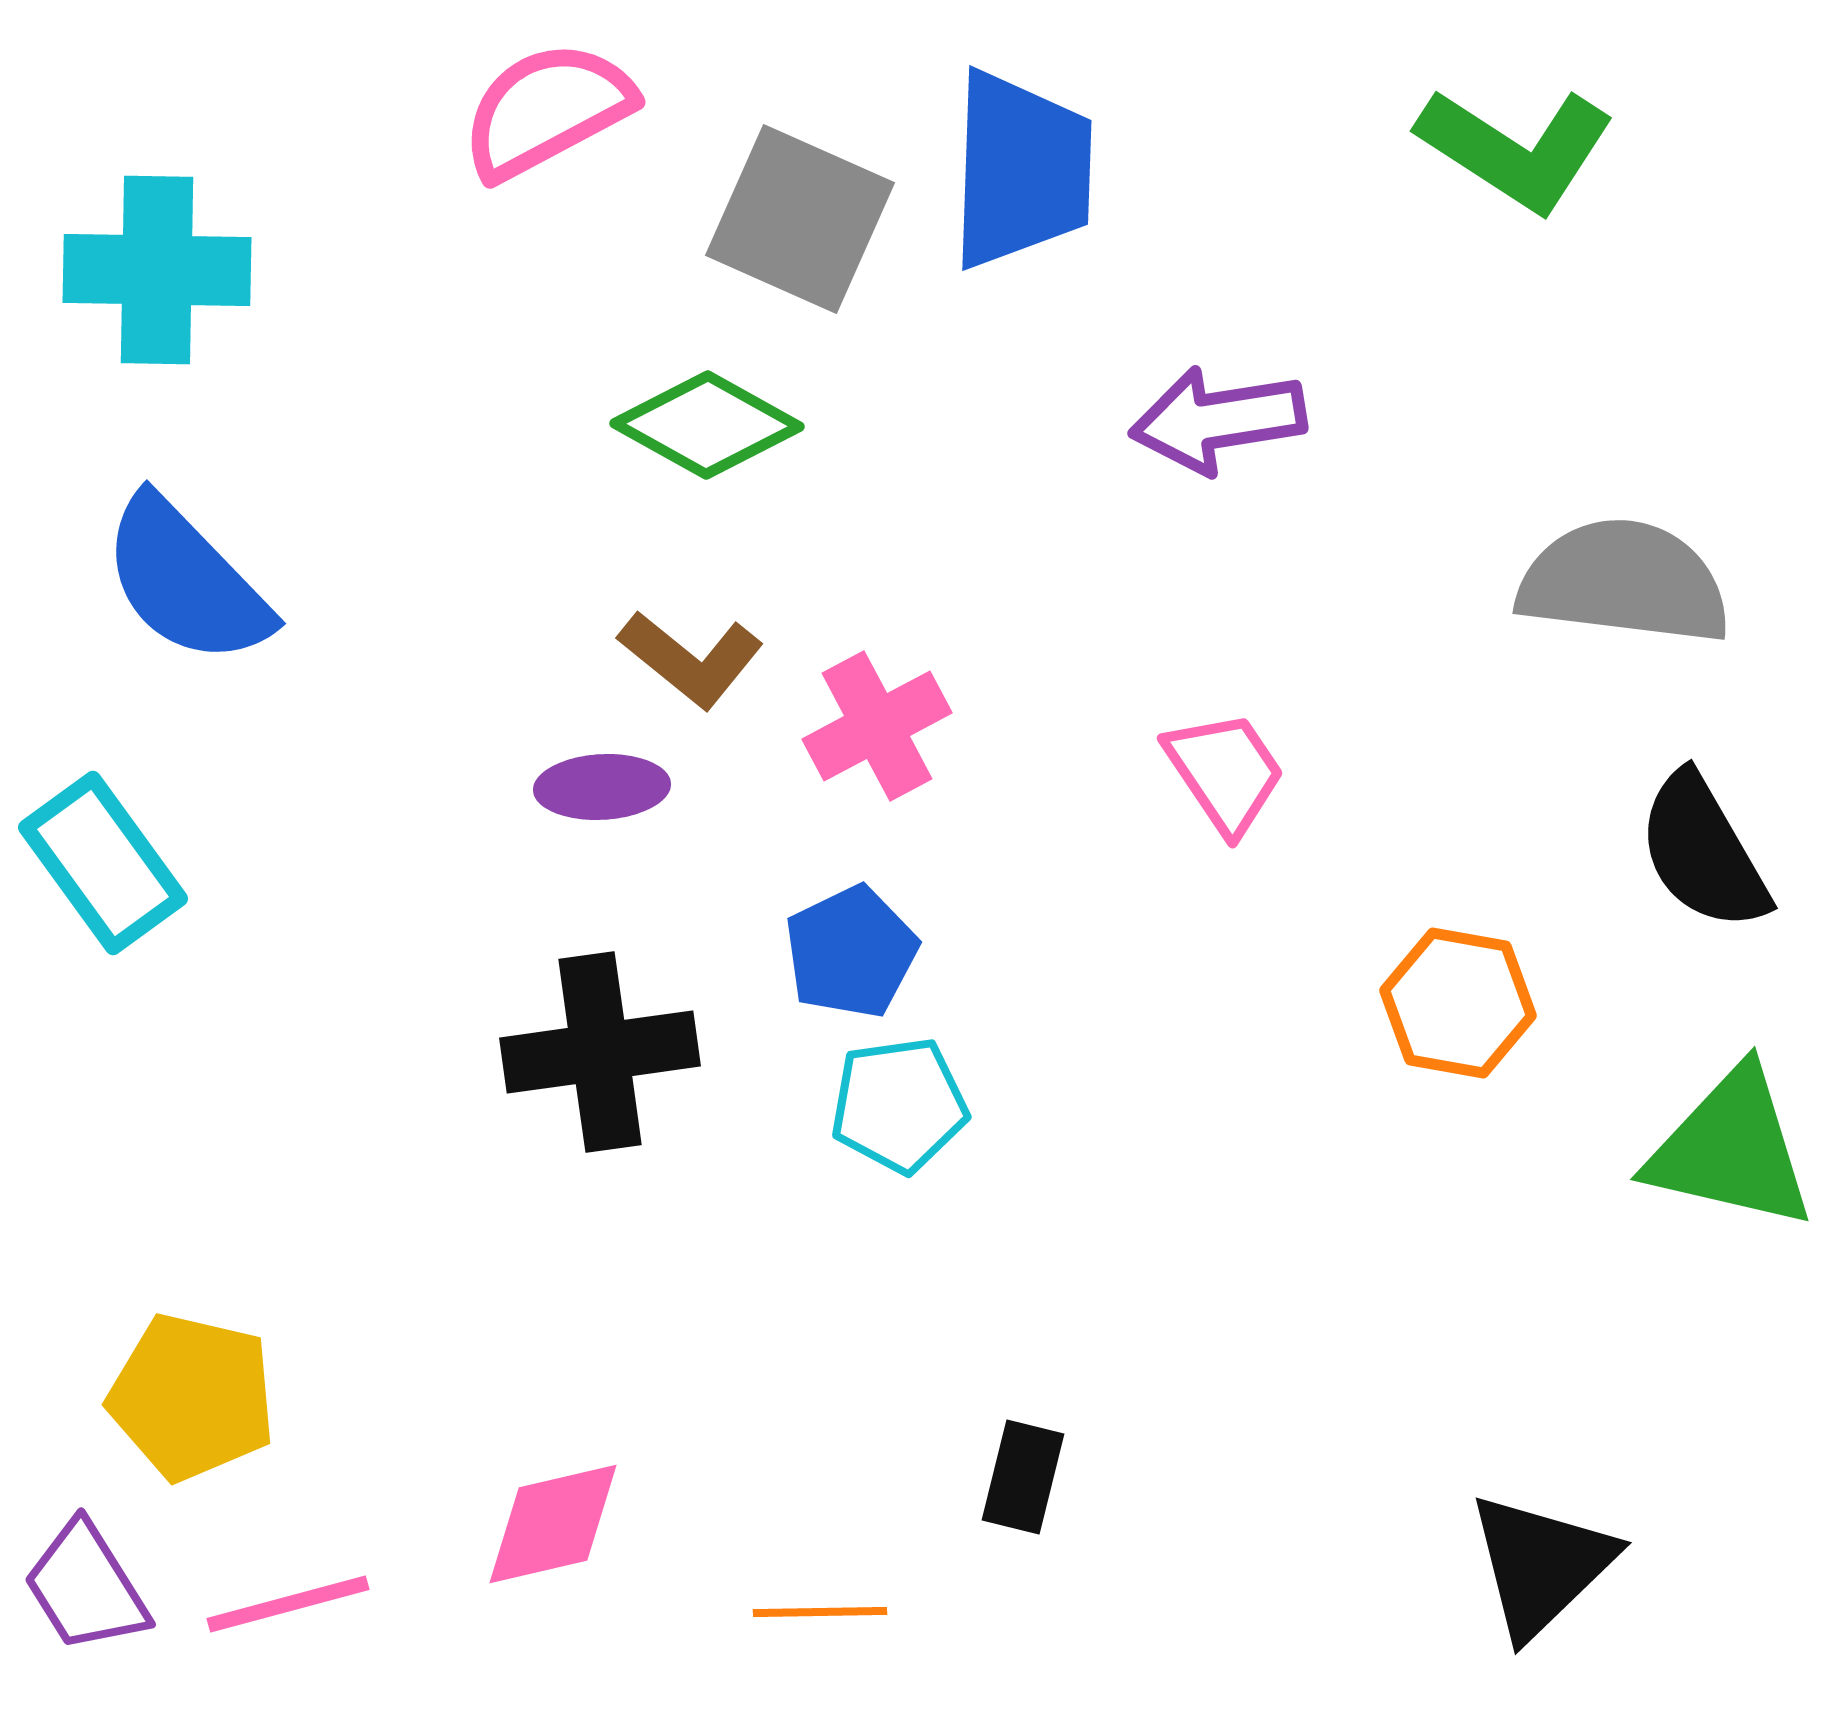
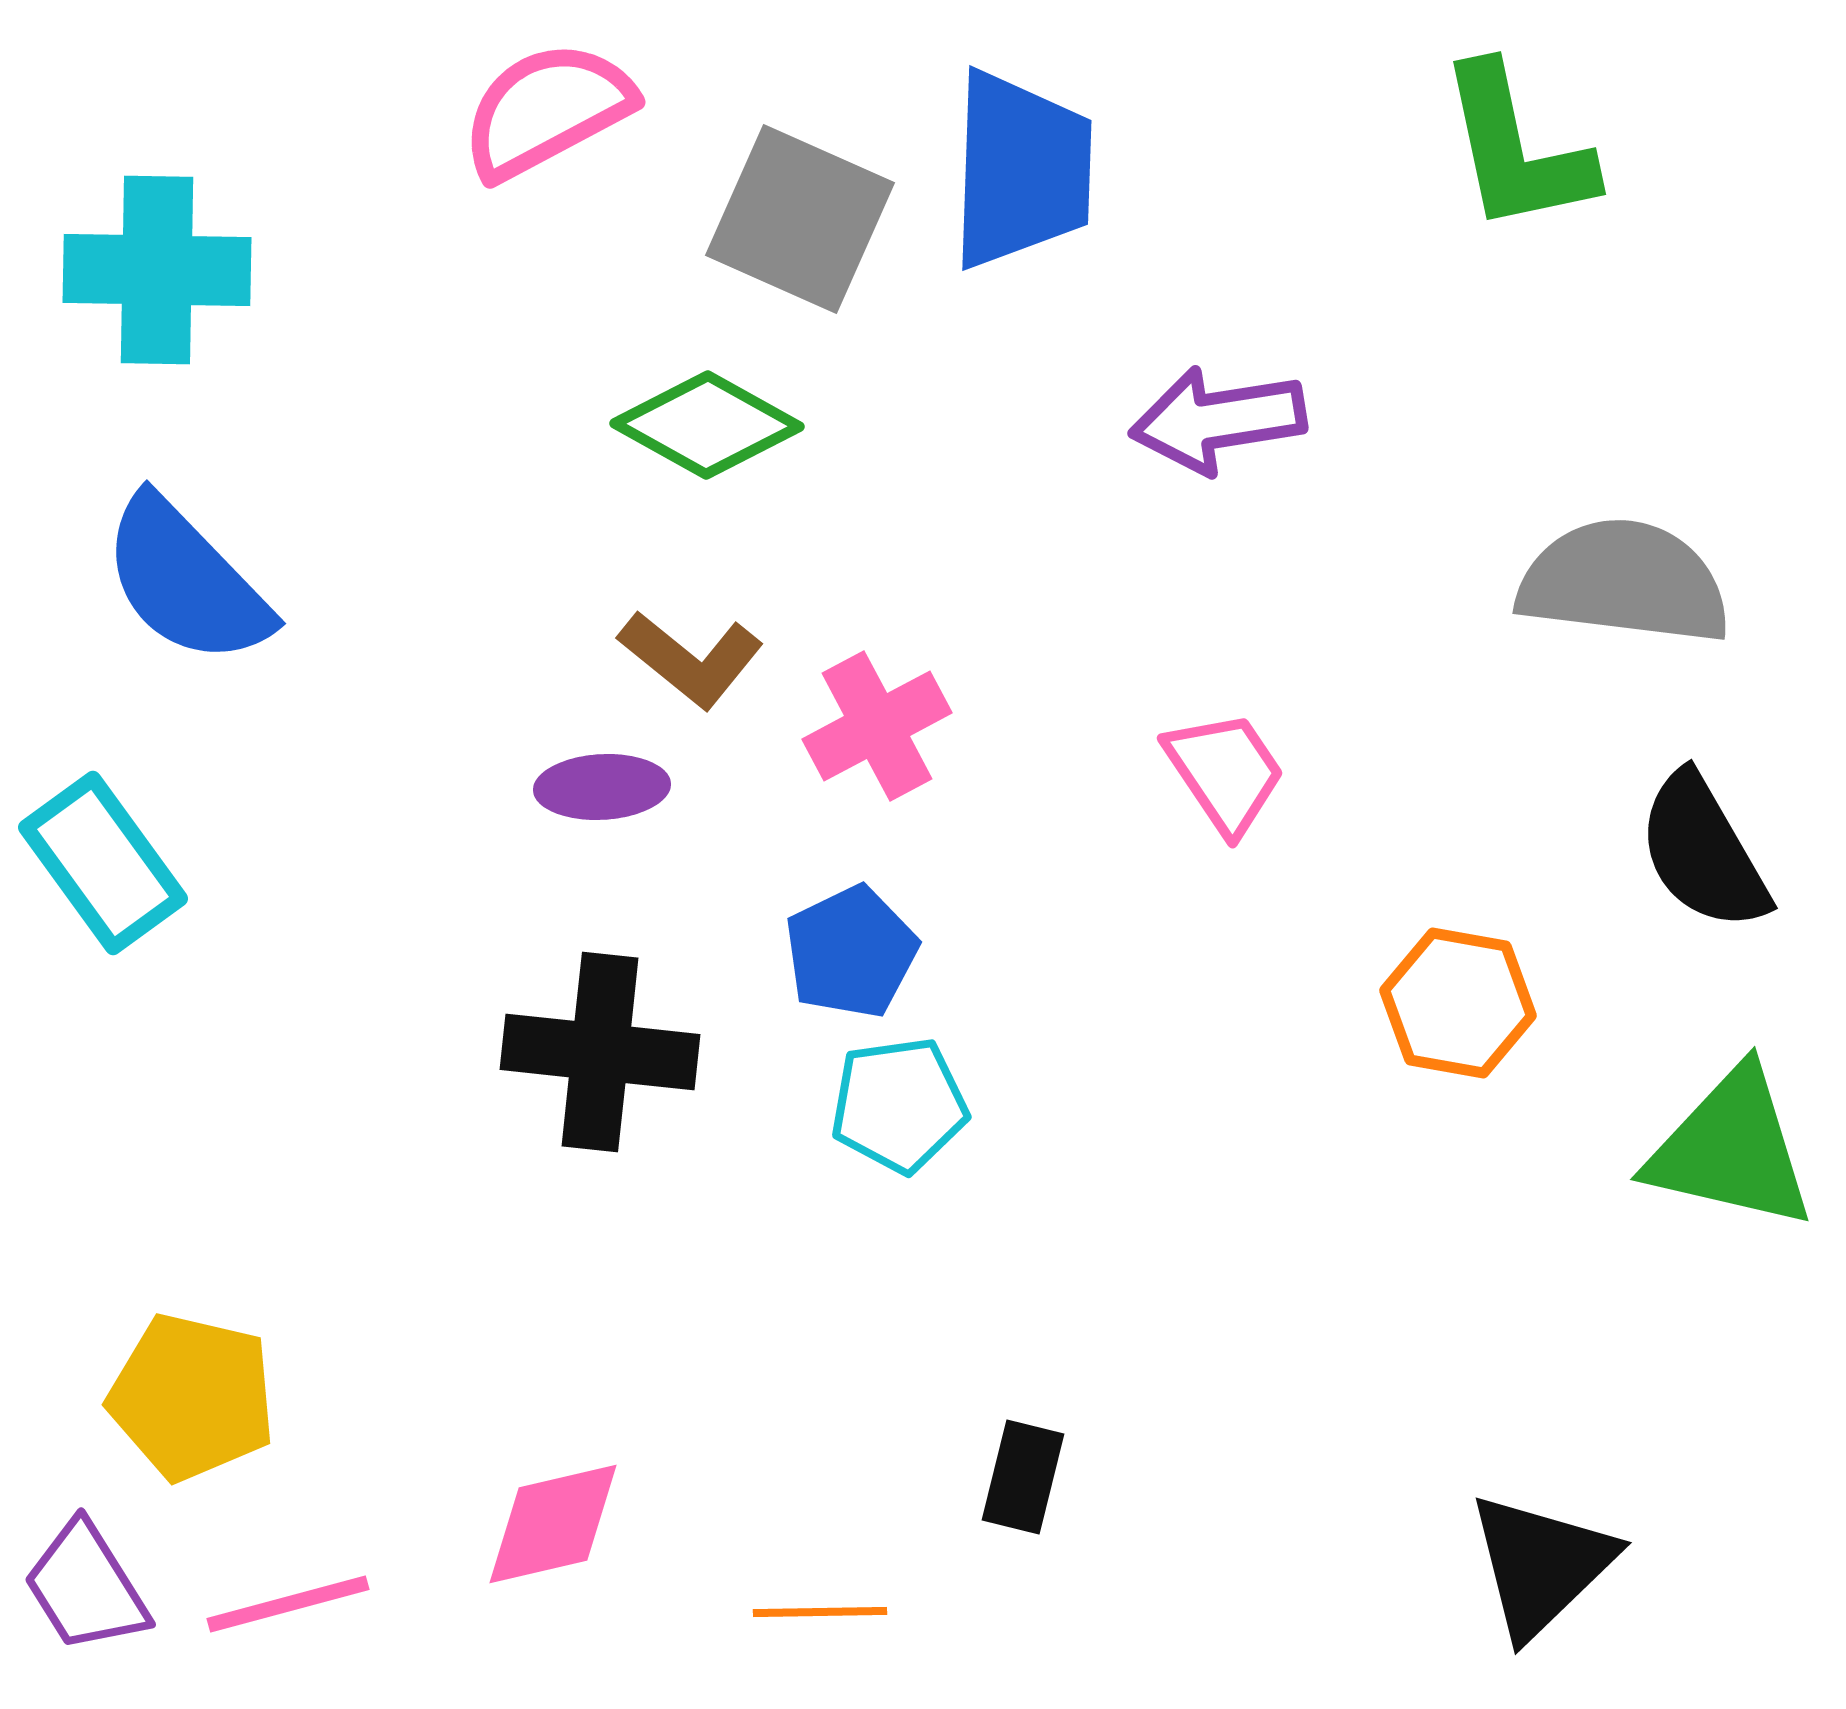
green L-shape: rotated 45 degrees clockwise
black cross: rotated 14 degrees clockwise
